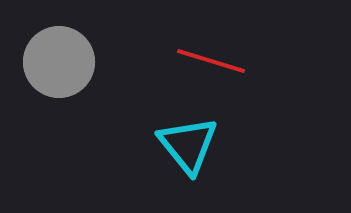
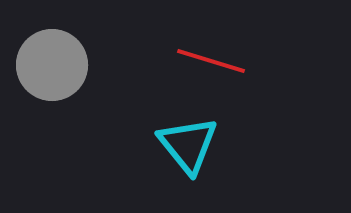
gray circle: moved 7 px left, 3 px down
